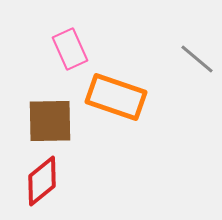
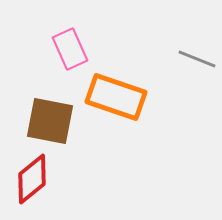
gray line: rotated 18 degrees counterclockwise
brown square: rotated 12 degrees clockwise
red diamond: moved 10 px left, 2 px up
